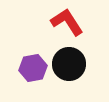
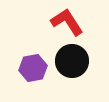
black circle: moved 3 px right, 3 px up
